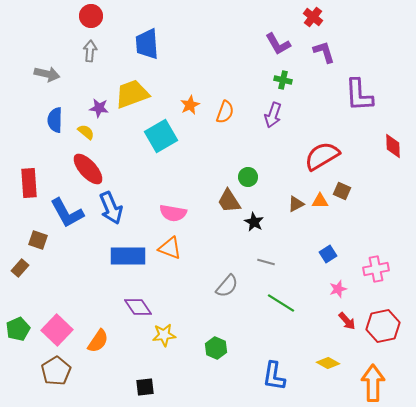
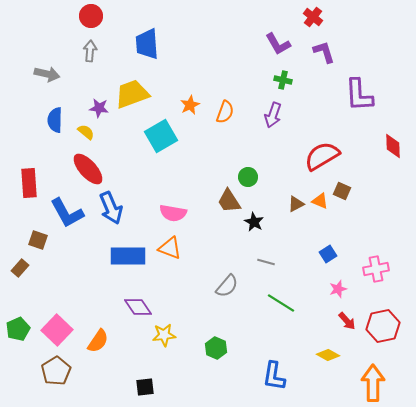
orange triangle at (320, 201): rotated 24 degrees clockwise
yellow diamond at (328, 363): moved 8 px up
